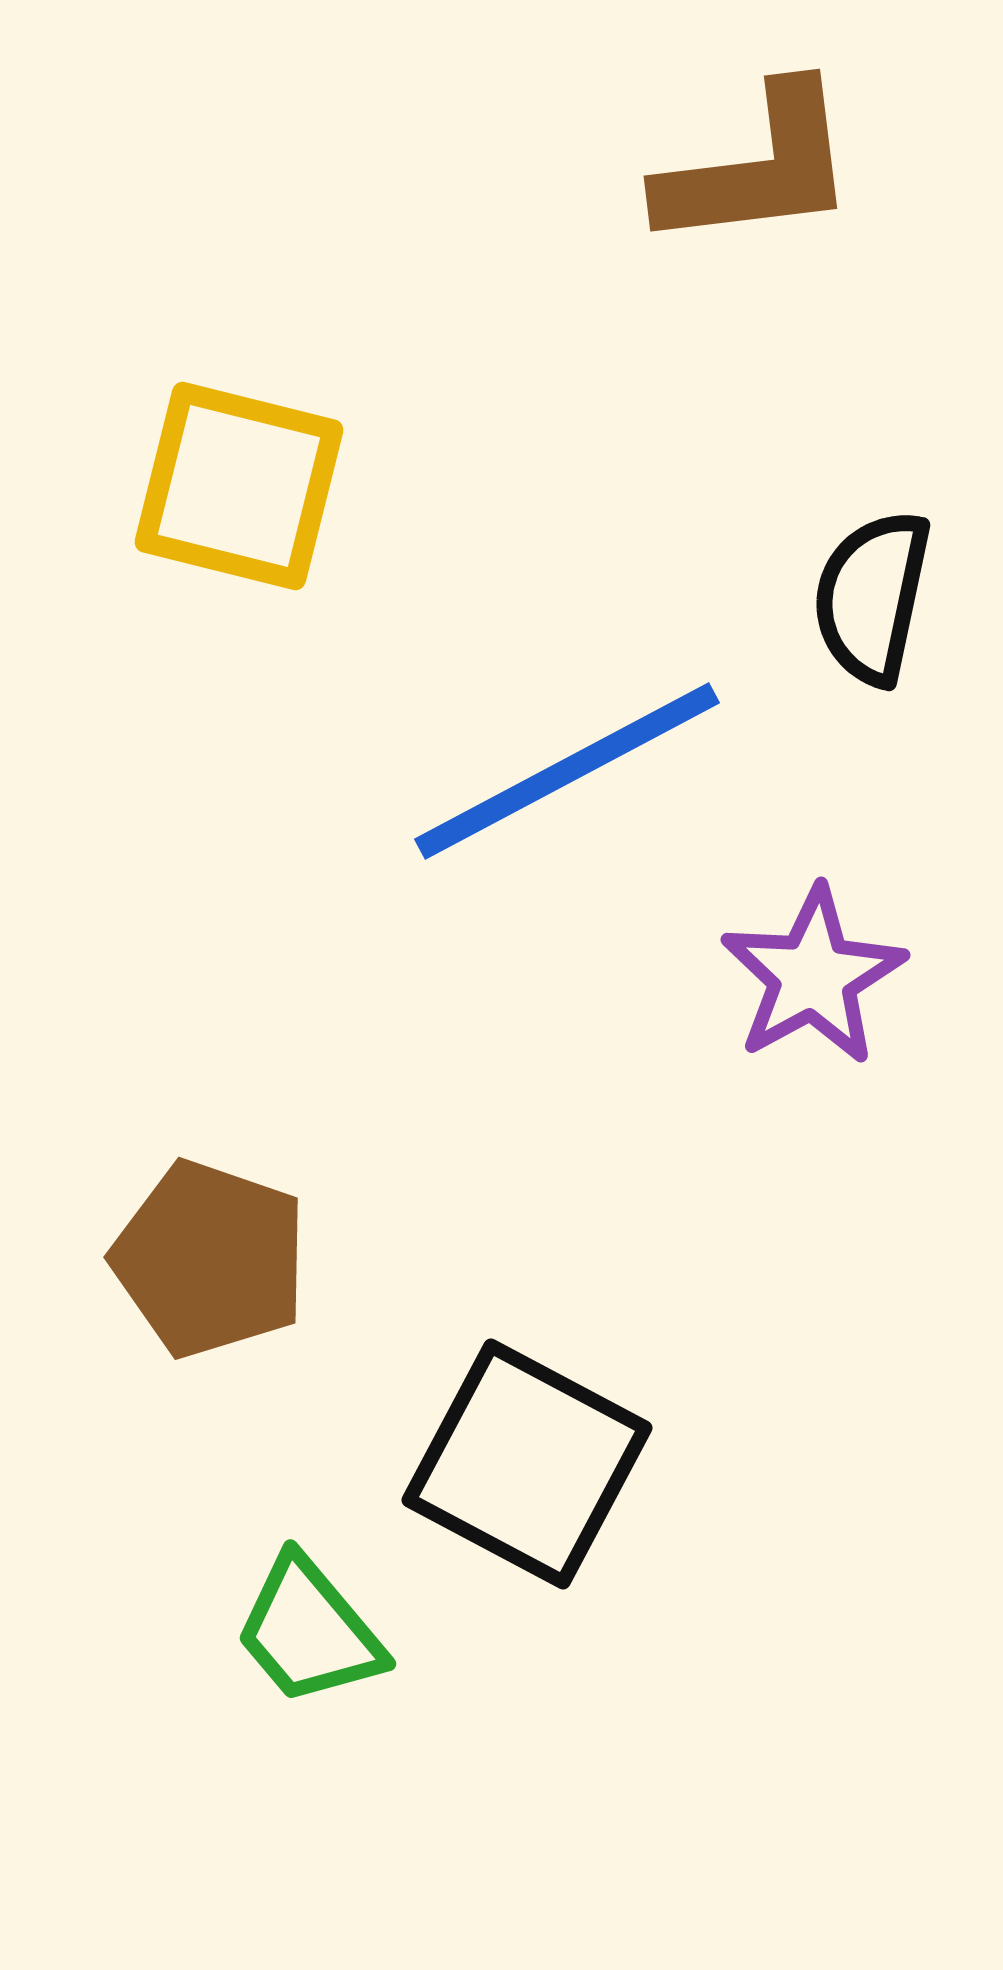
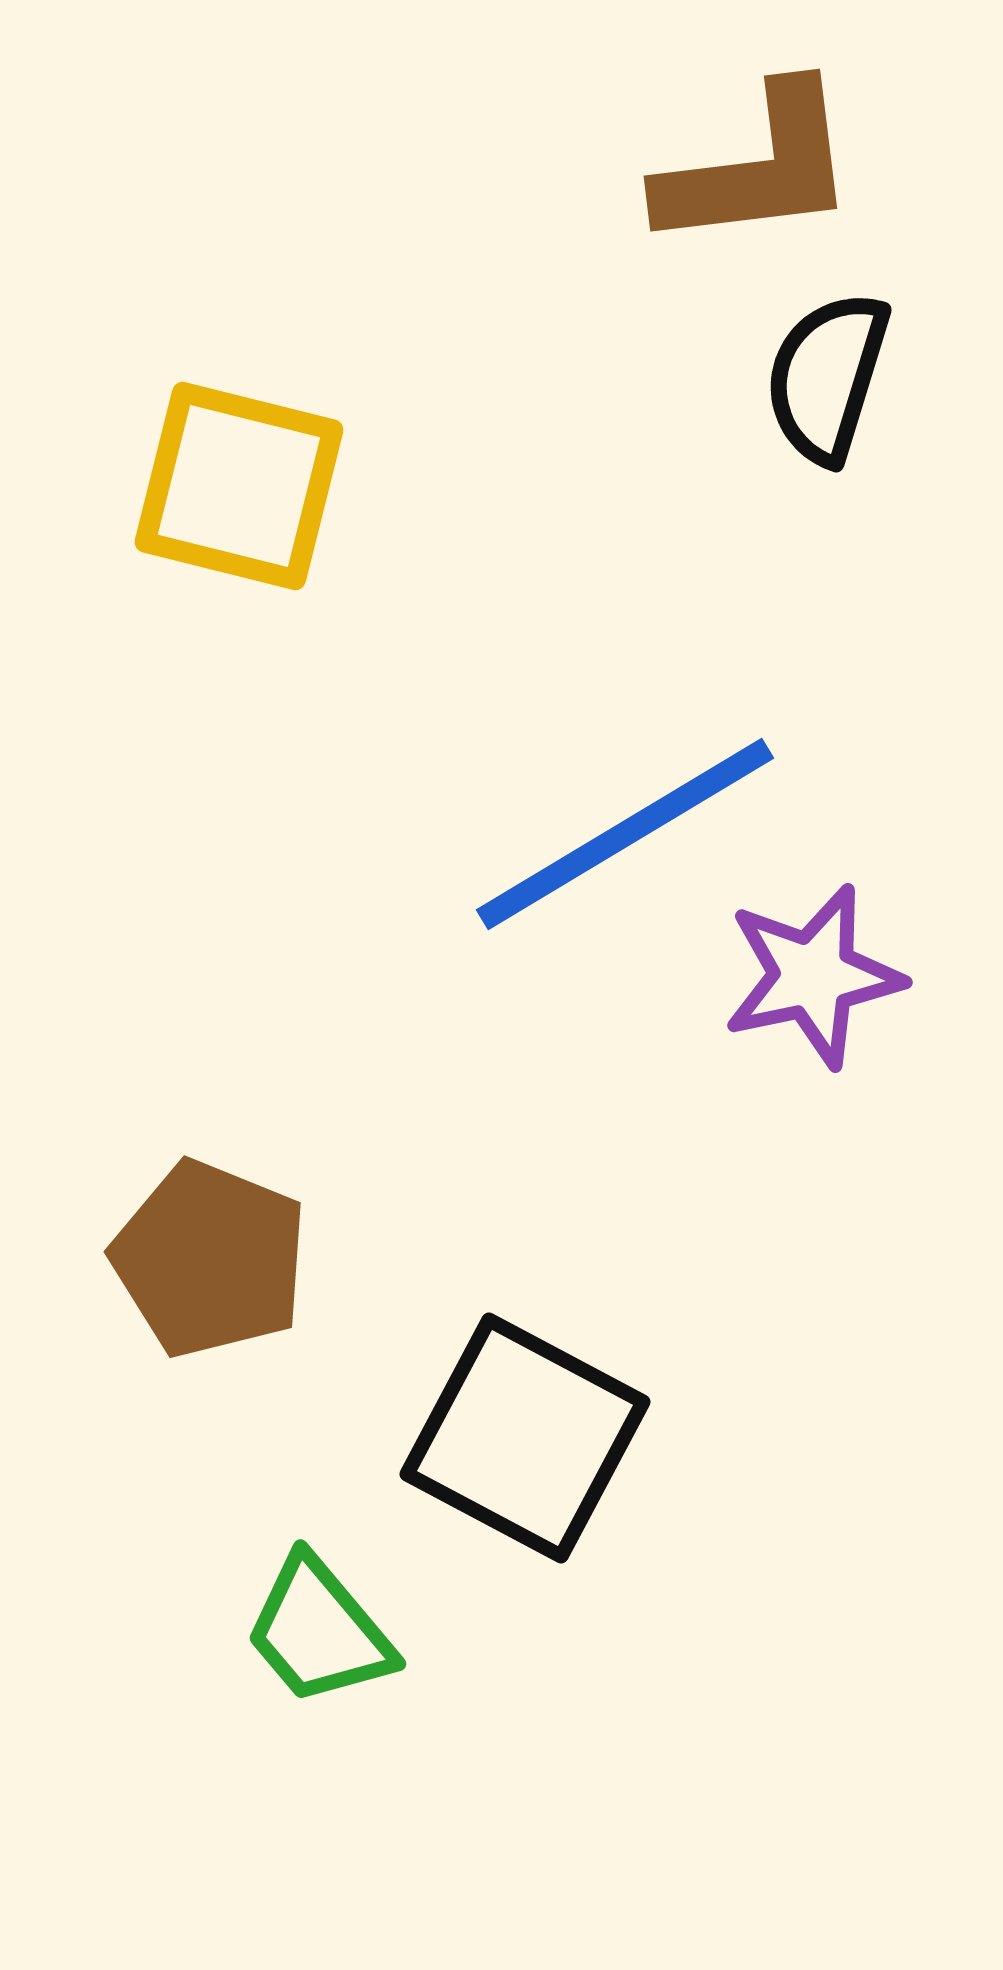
black semicircle: moved 45 px left, 220 px up; rotated 5 degrees clockwise
blue line: moved 58 px right, 63 px down; rotated 3 degrees counterclockwise
purple star: rotated 17 degrees clockwise
brown pentagon: rotated 3 degrees clockwise
black square: moved 2 px left, 26 px up
green trapezoid: moved 10 px right
